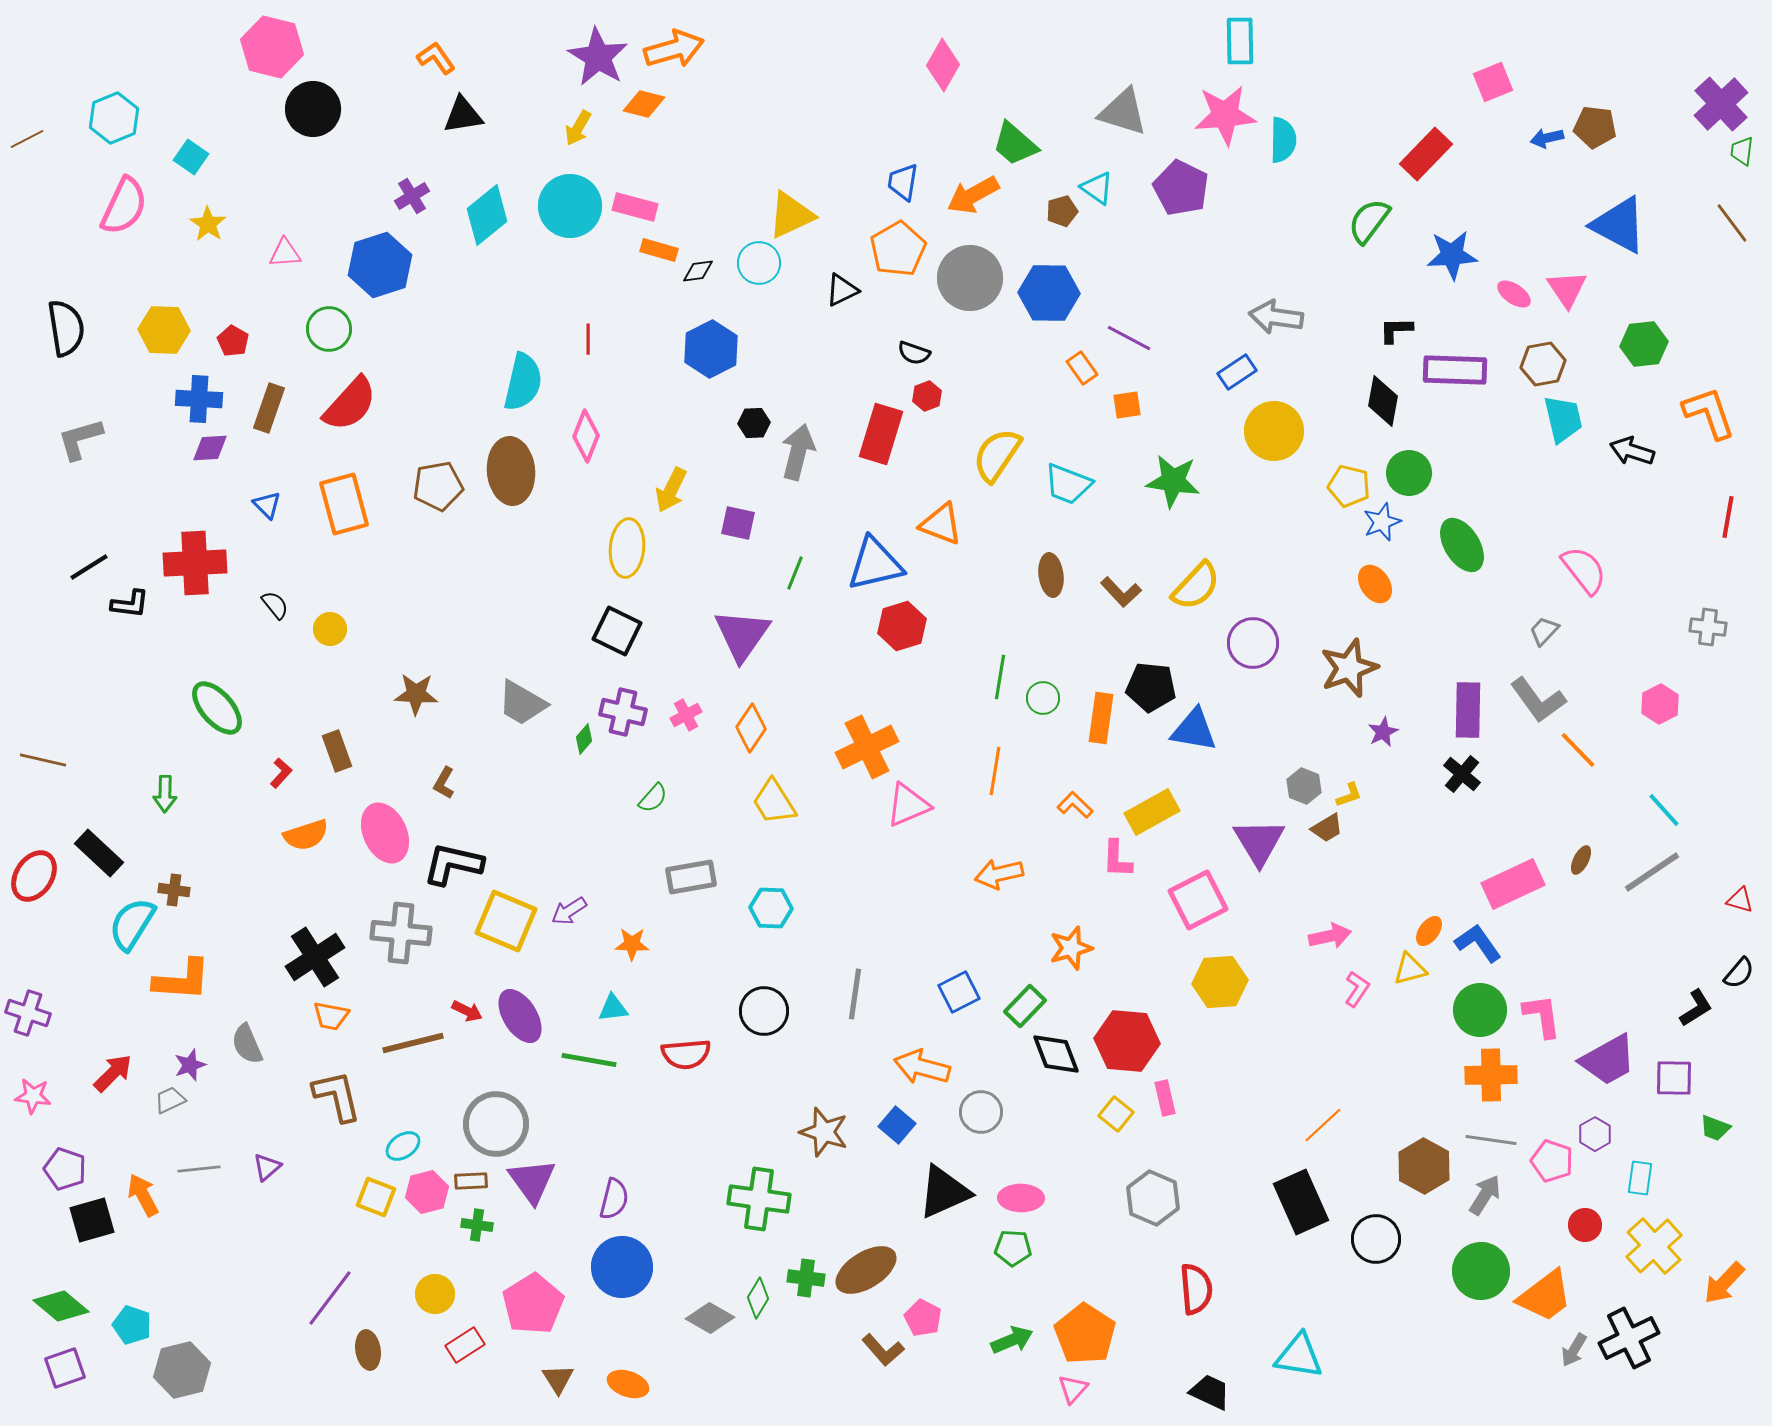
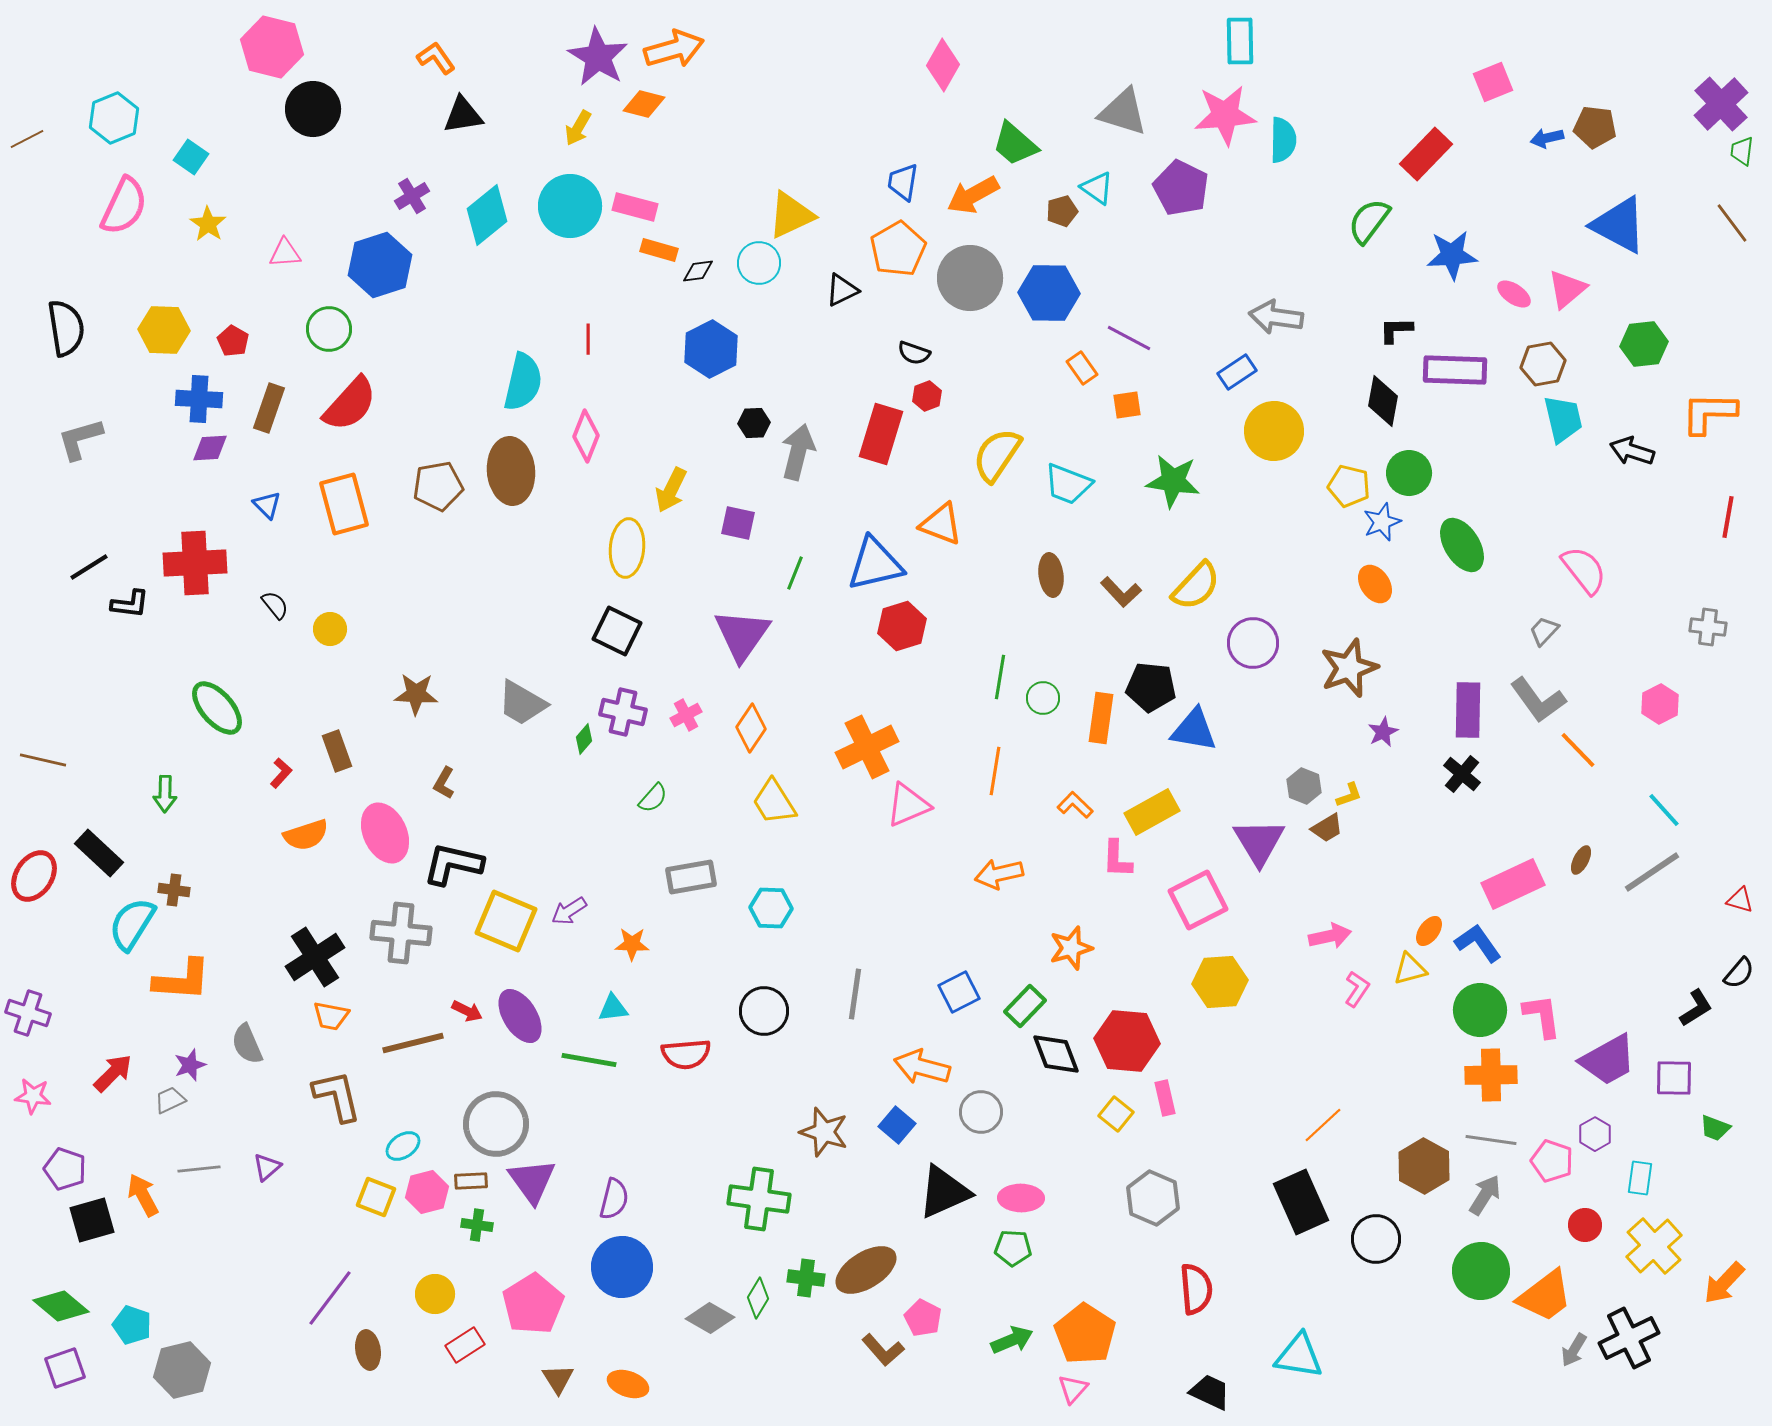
pink triangle at (1567, 289): rotated 24 degrees clockwise
orange L-shape at (1709, 413): rotated 70 degrees counterclockwise
